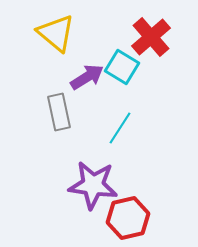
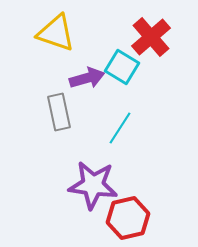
yellow triangle: rotated 21 degrees counterclockwise
purple arrow: moved 1 px down; rotated 16 degrees clockwise
